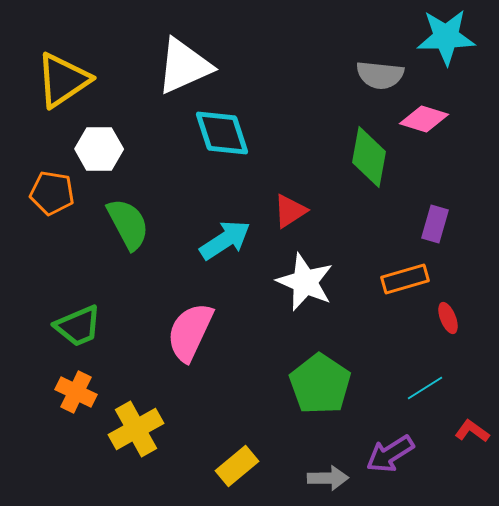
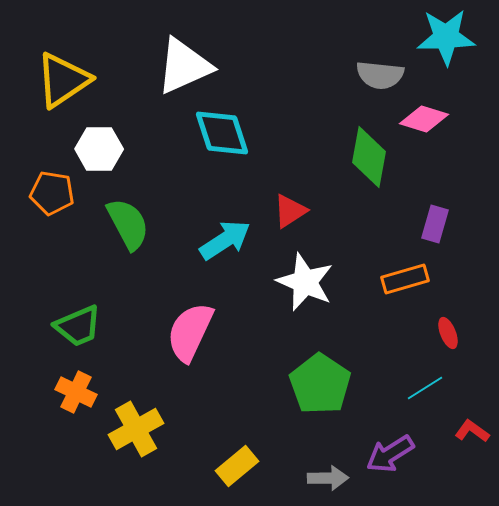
red ellipse: moved 15 px down
